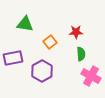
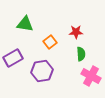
purple rectangle: rotated 18 degrees counterclockwise
purple hexagon: rotated 20 degrees clockwise
